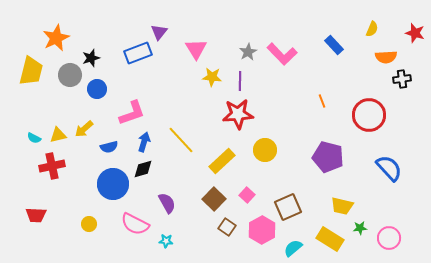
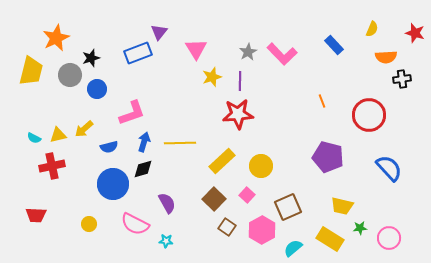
yellow star at (212, 77): rotated 24 degrees counterclockwise
yellow line at (181, 140): moved 1 px left, 3 px down; rotated 48 degrees counterclockwise
yellow circle at (265, 150): moved 4 px left, 16 px down
